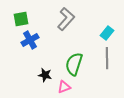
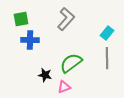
blue cross: rotated 30 degrees clockwise
green semicircle: moved 3 px left, 1 px up; rotated 35 degrees clockwise
